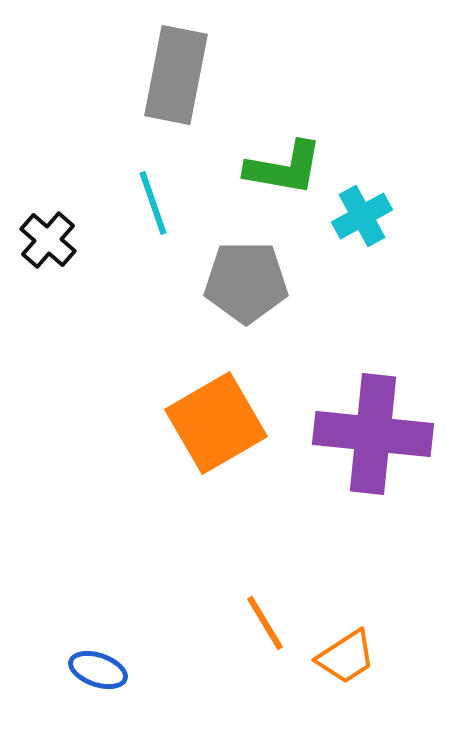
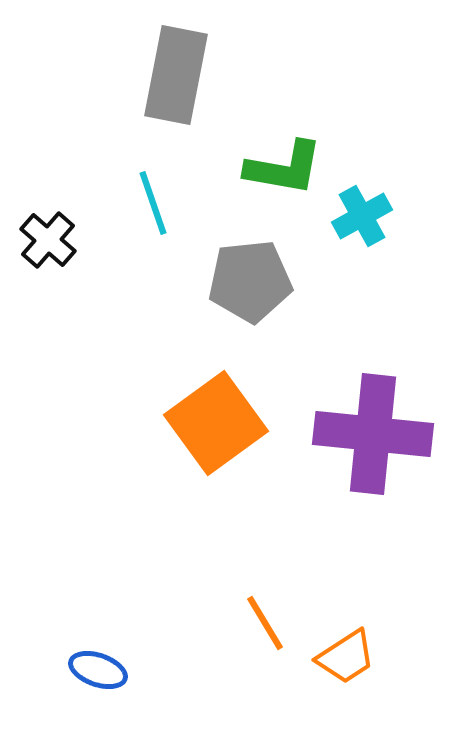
gray pentagon: moved 4 px right, 1 px up; rotated 6 degrees counterclockwise
orange square: rotated 6 degrees counterclockwise
